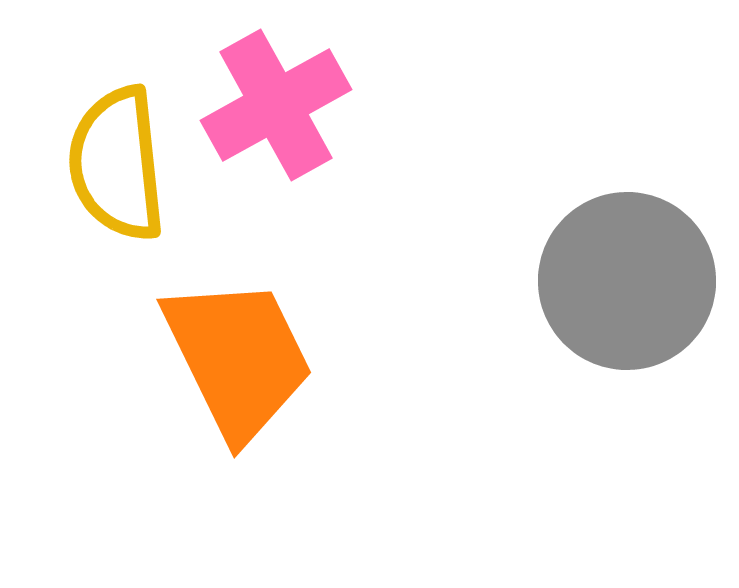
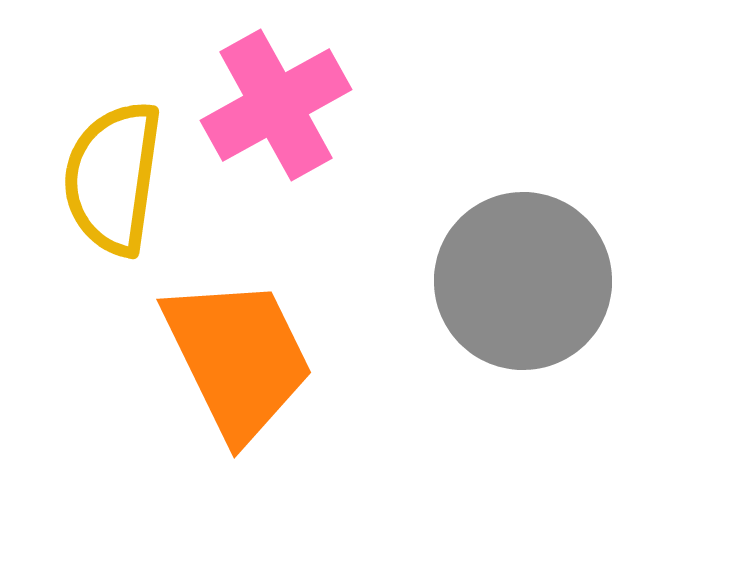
yellow semicircle: moved 4 px left, 14 px down; rotated 14 degrees clockwise
gray circle: moved 104 px left
